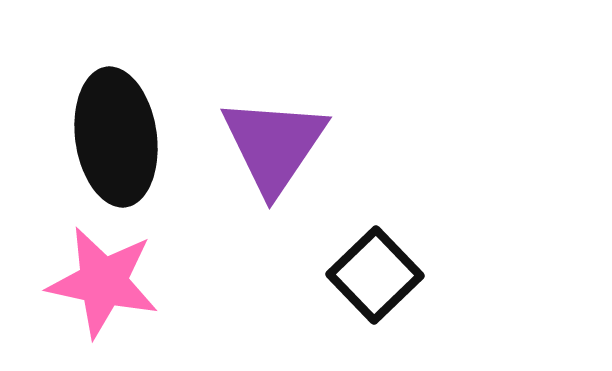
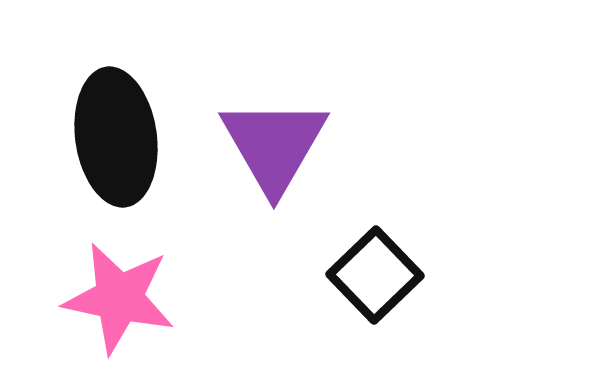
purple triangle: rotated 4 degrees counterclockwise
pink star: moved 16 px right, 16 px down
